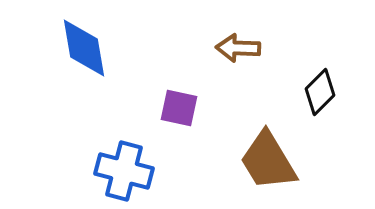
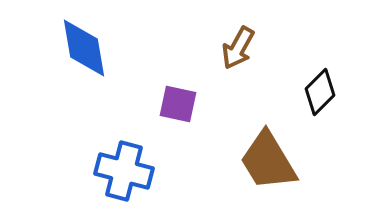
brown arrow: rotated 63 degrees counterclockwise
purple square: moved 1 px left, 4 px up
